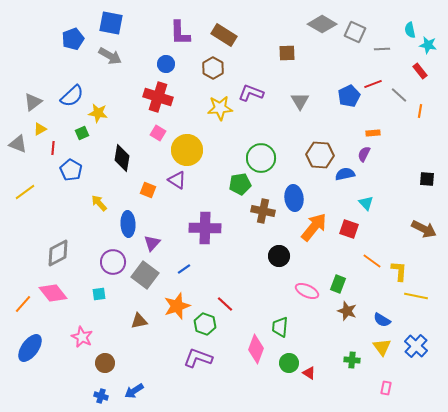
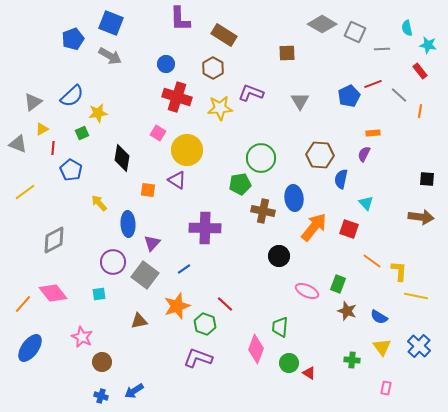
blue square at (111, 23): rotated 10 degrees clockwise
cyan semicircle at (410, 30): moved 3 px left, 2 px up
purple L-shape at (180, 33): moved 14 px up
red cross at (158, 97): moved 19 px right
yellow star at (98, 113): rotated 18 degrees counterclockwise
yellow triangle at (40, 129): moved 2 px right
blue semicircle at (345, 174): moved 4 px left, 5 px down; rotated 66 degrees counterclockwise
orange square at (148, 190): rotated 14 degrees counterclockwise
brown arrow at (424, 229): moved 3 px left, 12 px up; rotated 20 degrees counterclockwise
gray diamond at (58, 253): moved 4 px left, 13 px up
blue semicircle at (382, 320): moved 3 px left, 3 px up
blue cross at (416, 346): moved 3 px right
brown circle at (105, 363): moved 3 px left, 1 px up
